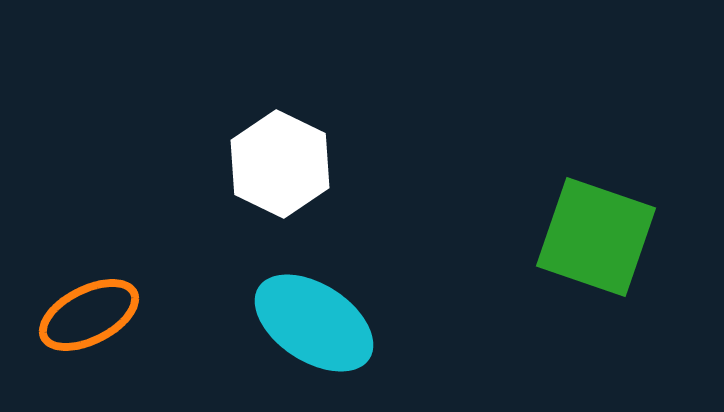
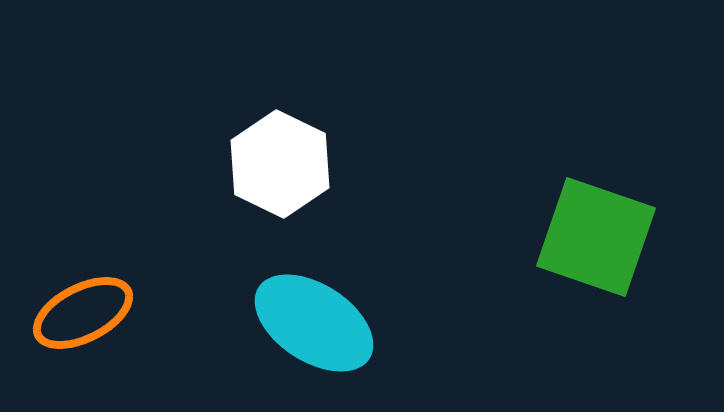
orange ellipse: moved 6 px left, 2 px up
